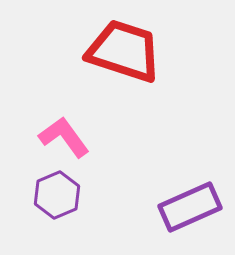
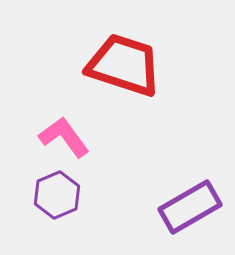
red trapezoid: moved 14 px down
purple rectangle: rotated 6 degrees counterclockwise
